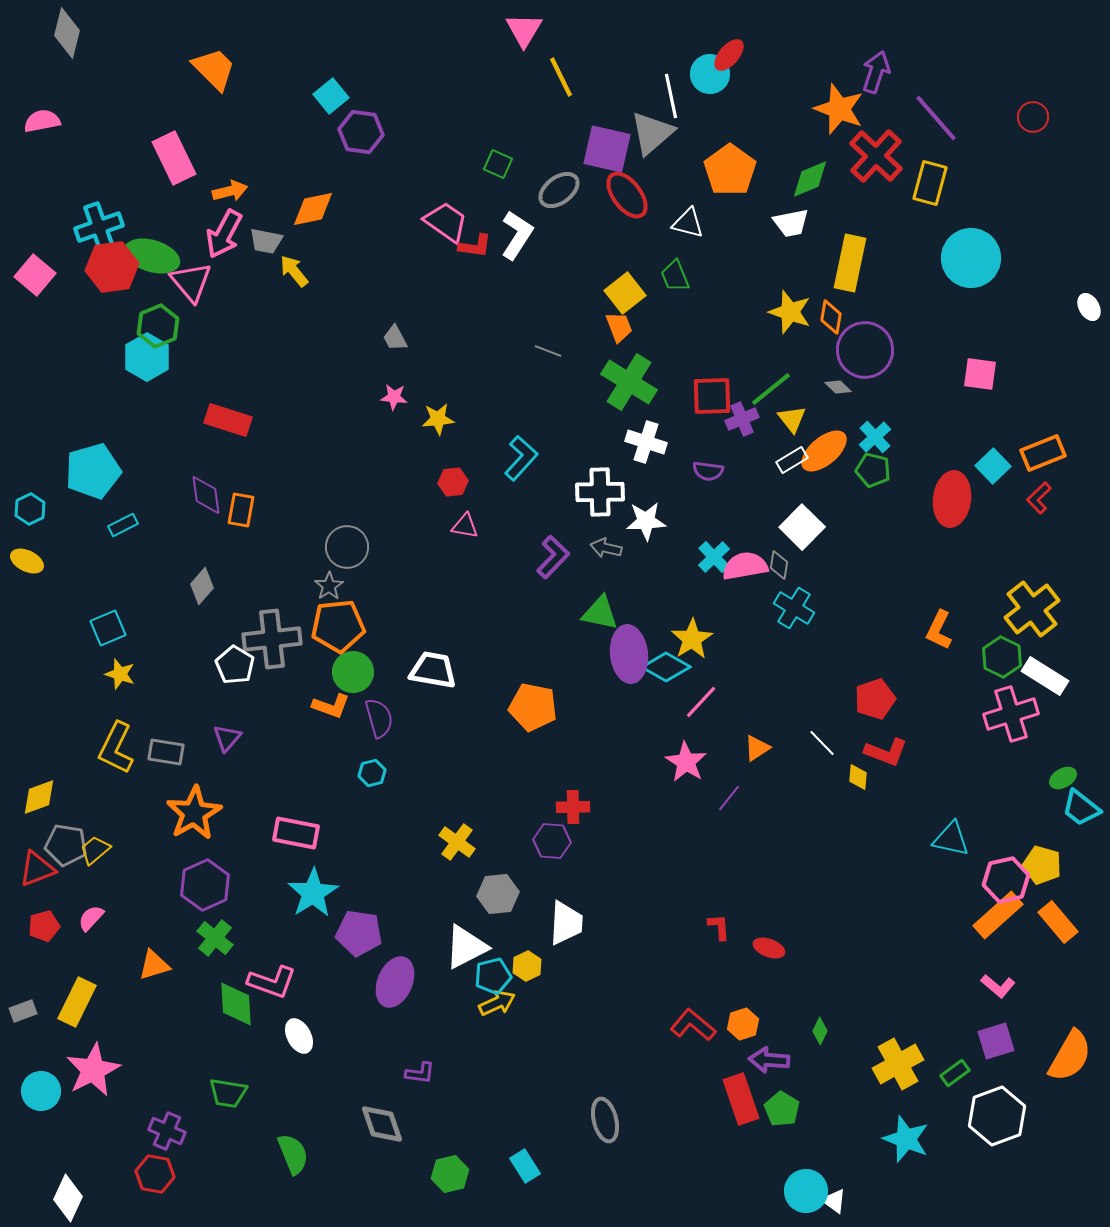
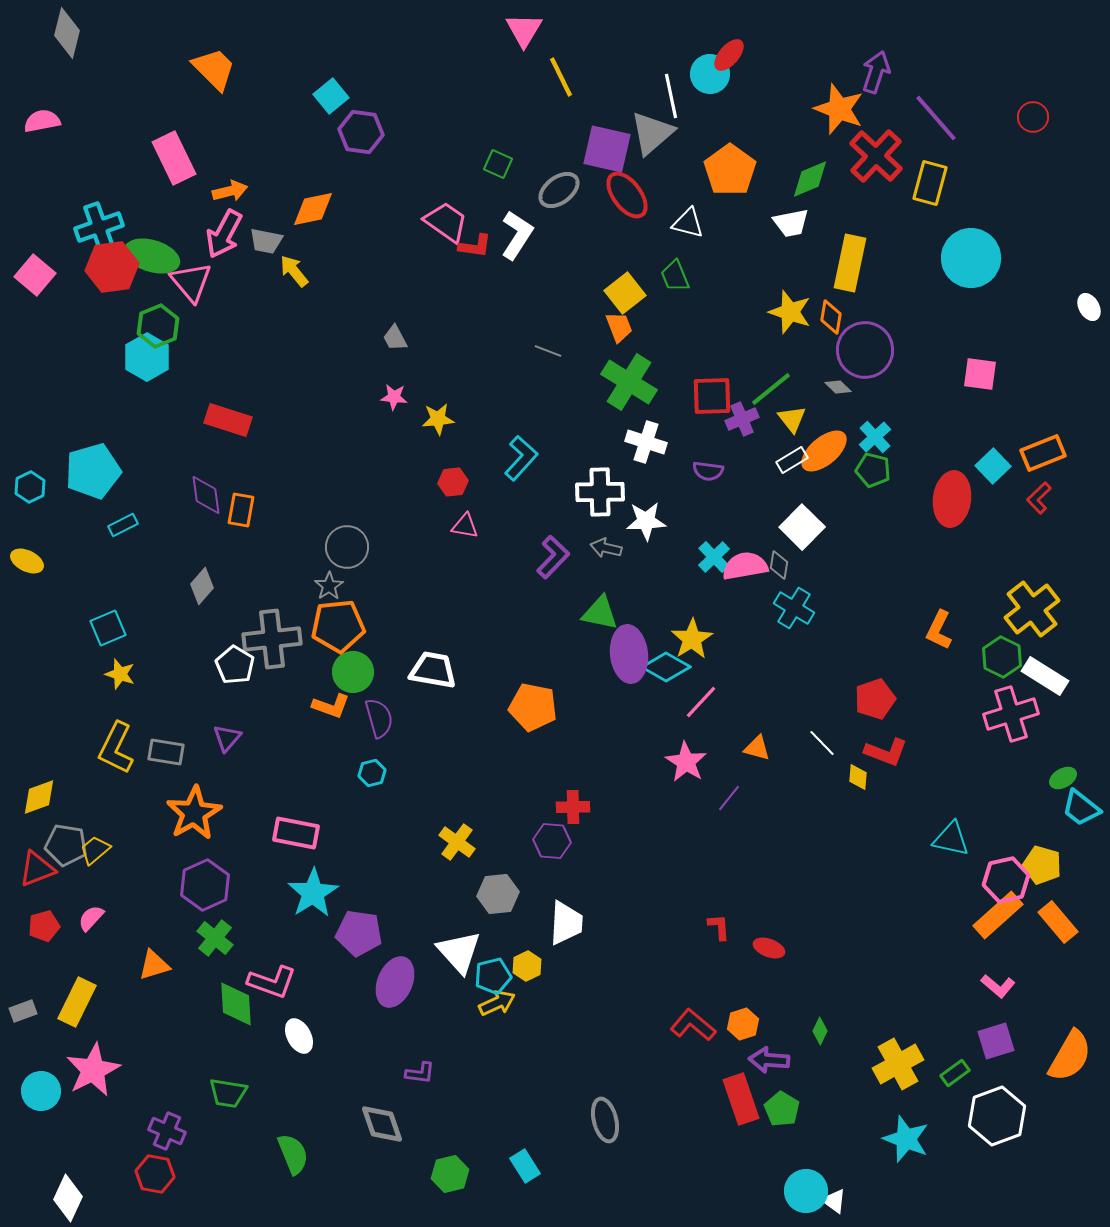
cyan hexagon at (30, 509): moved 22 px up
orange triangle at (757, 748): rotated 48 degrees clockwise
white triangle at (466, 947): moved 7 px left, 5 px down; rotated 45 degrees counterclockwise
